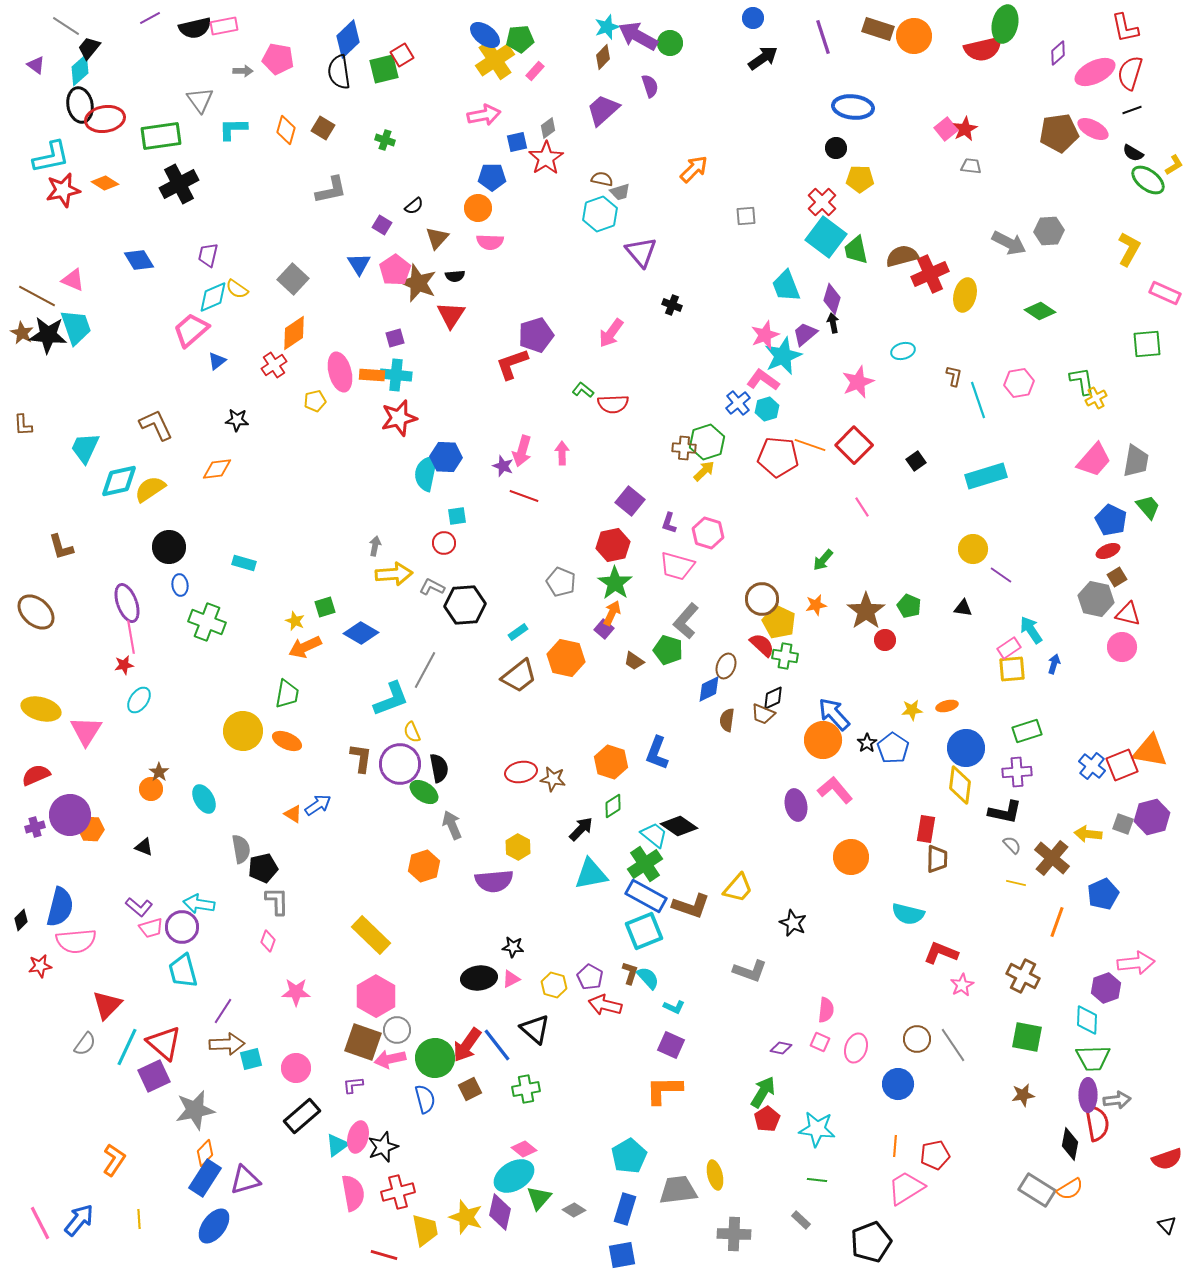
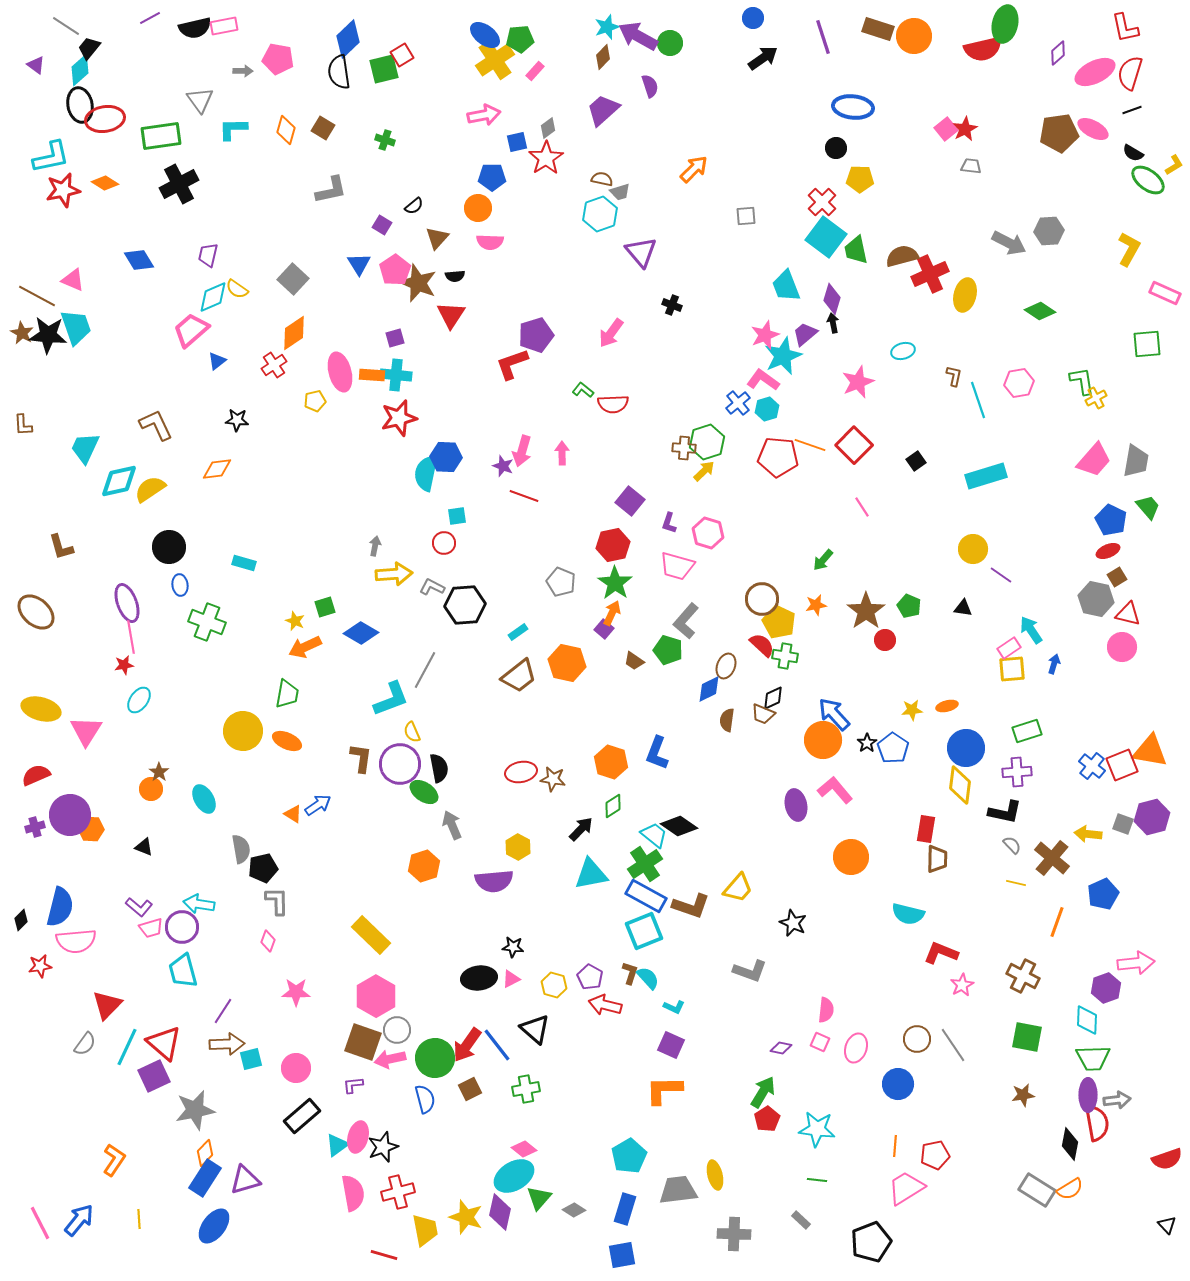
orange hexagon at (566, 658): moved 1 px right, 5 px down
